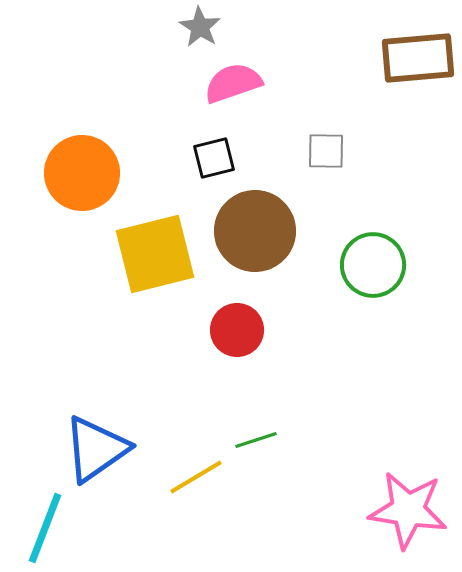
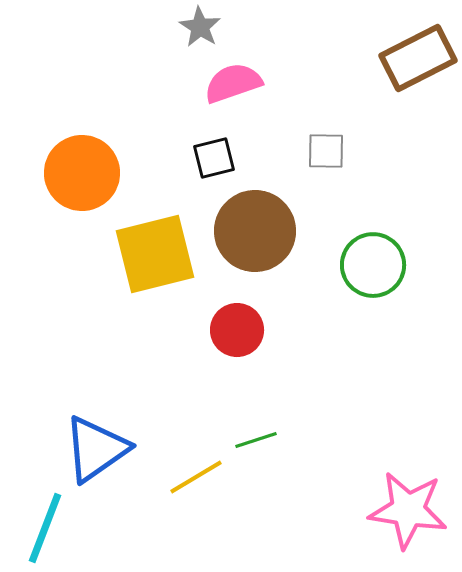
brown rectangle: rotated 22 degrees counterclockwise
